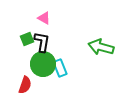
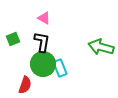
green square: moved 14 px left
